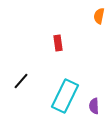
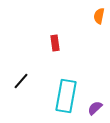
red rectangle: moved 3 px left
cyan rectangle: moved 1 px right; rotated 16 degrees counterclockwise
purple semicircle: moved 1 px right, 2 px down; rotated 49 degrees clockwise
